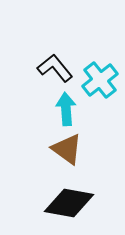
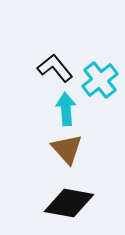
brown triangle: rotated 12 degrees clockwise
